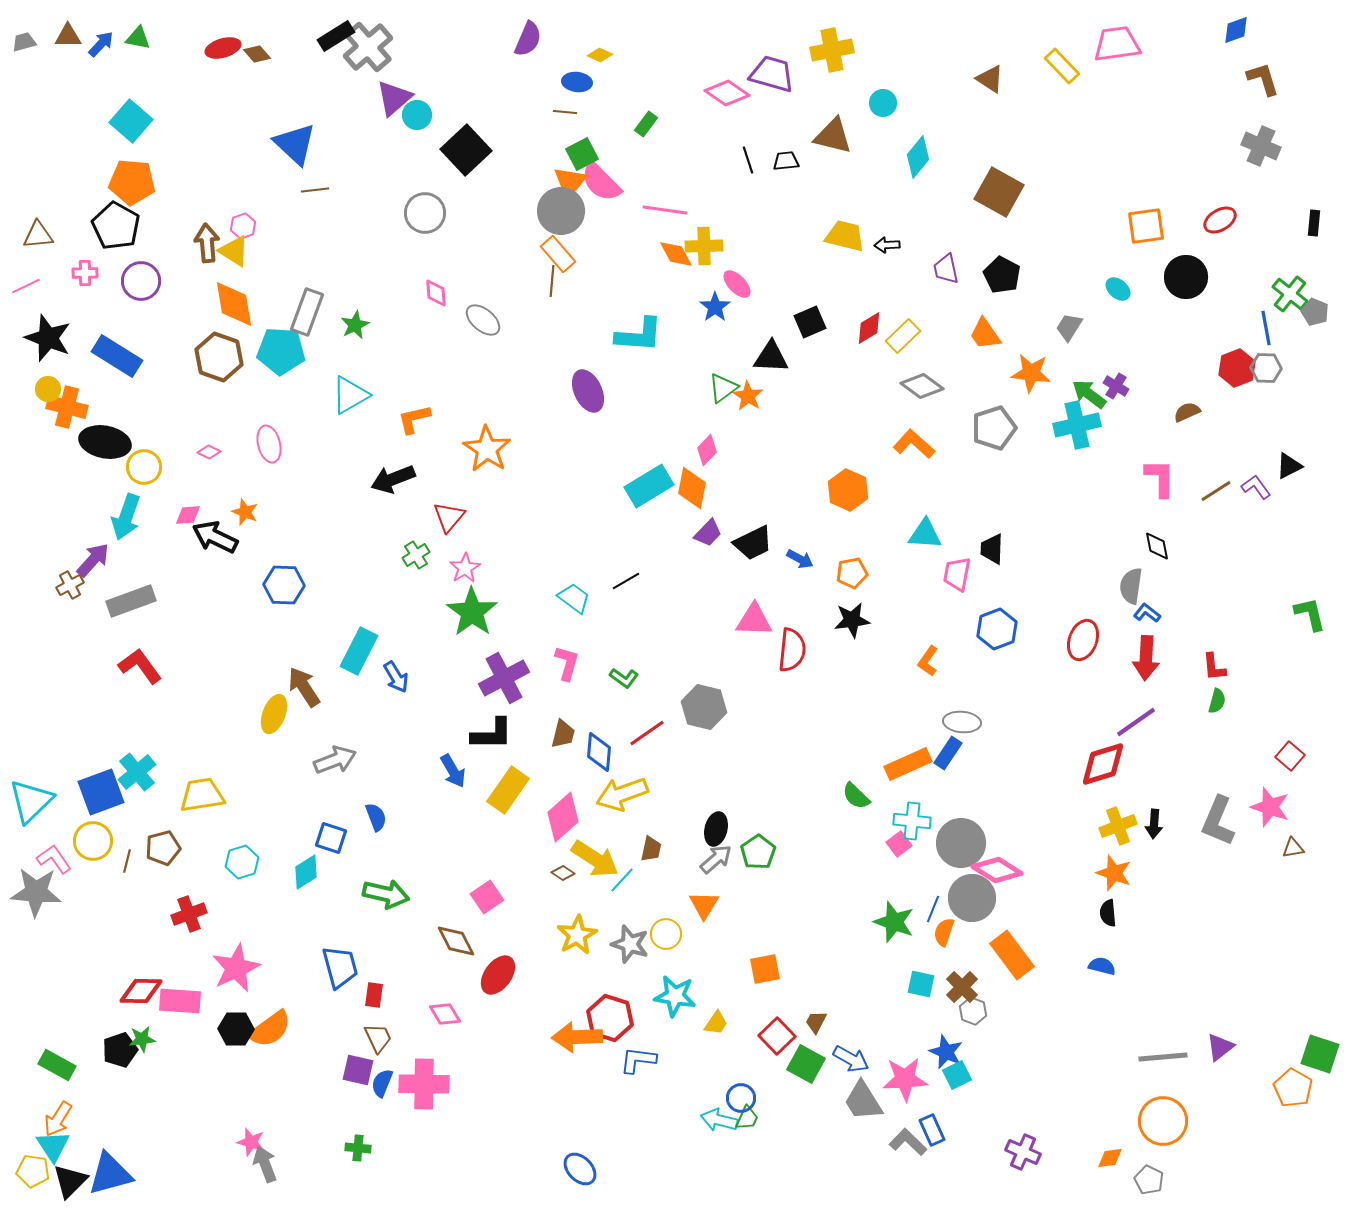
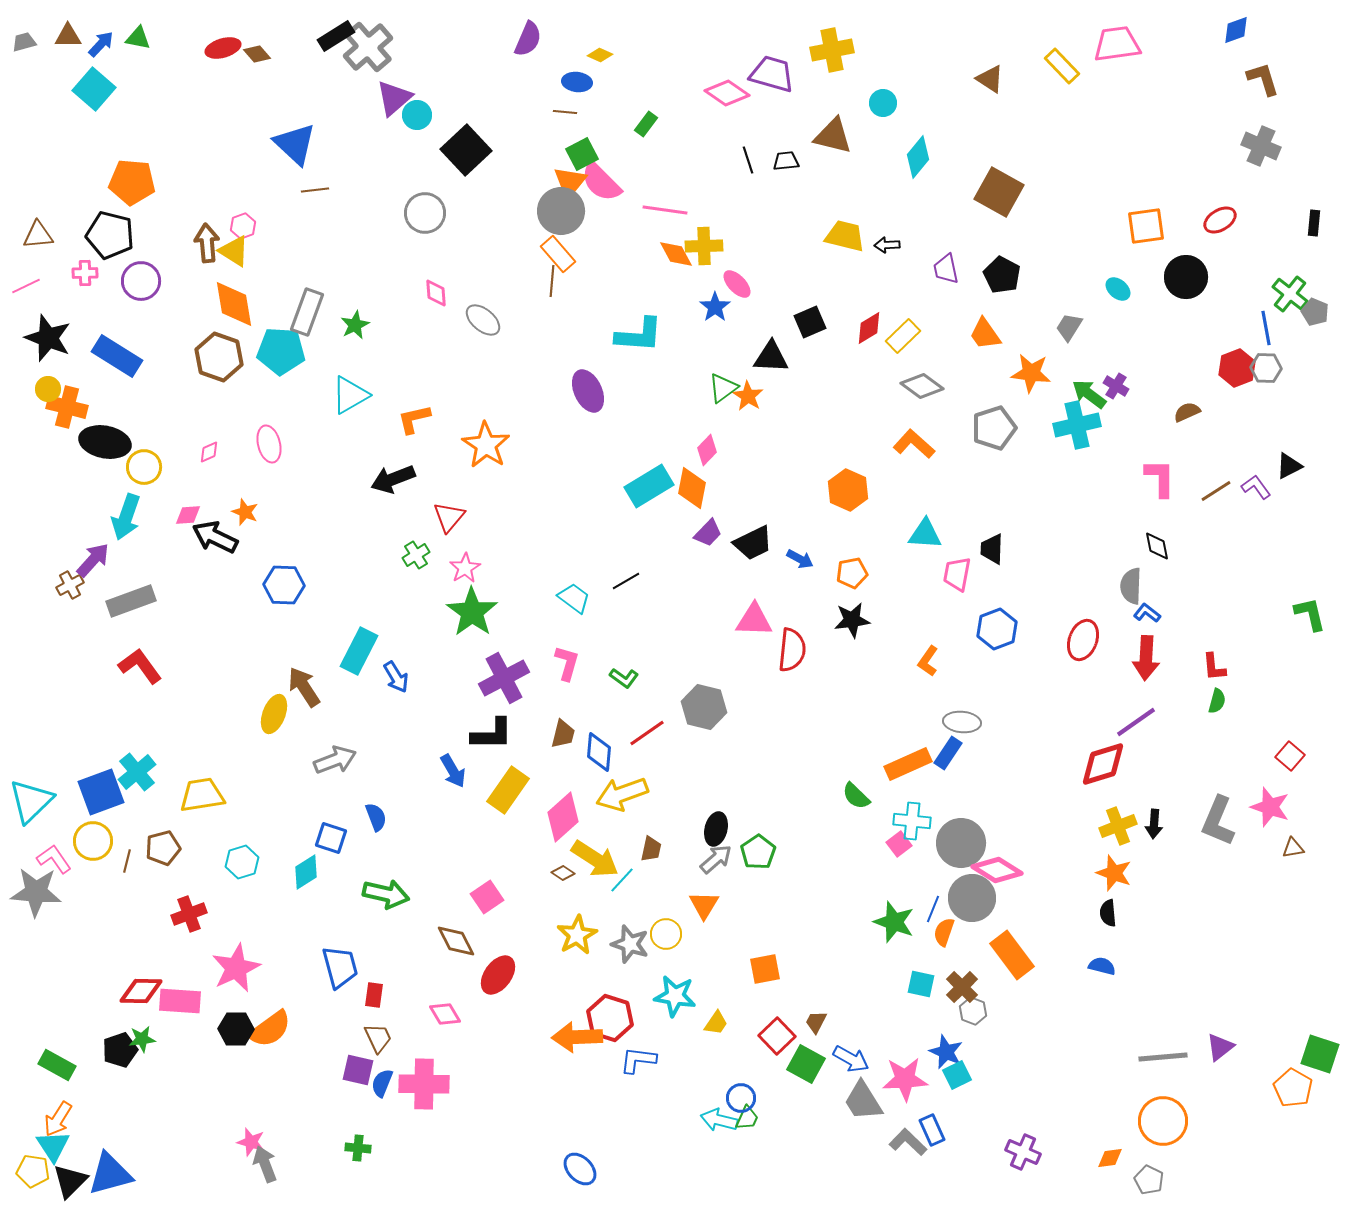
cyan square at (131, 121): moved 37 px left, 32 px up
black pentagon at (116, 226): moved 6 px left, 9 px down; rotated 15 degrees counterclockwise
orange star at (487, 449): moved 1 px left, 4 px up
pink diamond at (209, 452): rotated 50 degrees counterclockwise
gray semicircle at (1131, 586): rotated 6 degrees counterclockwise
